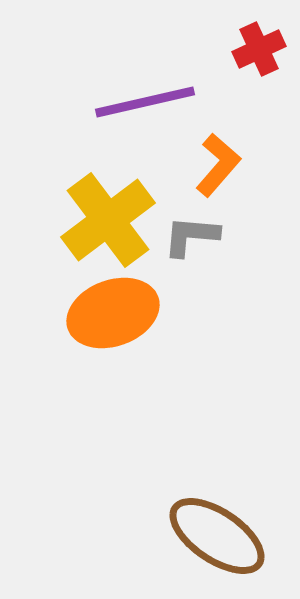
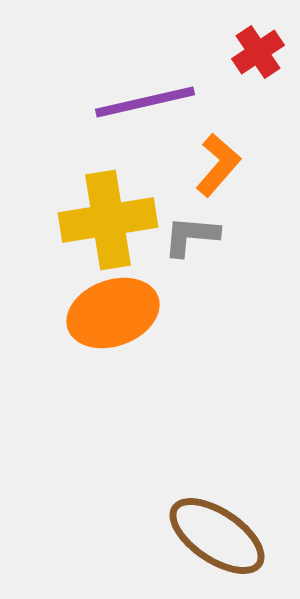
red cross: moved 1 px left, 3 px down; rotated 9 degrees counterclockwise
yellow cross: rotated 28 degrees clockwise
